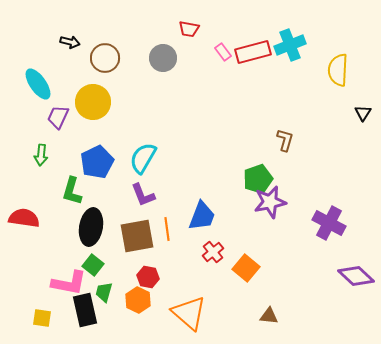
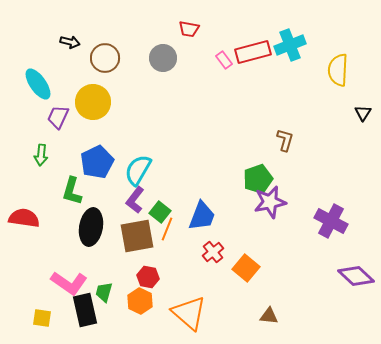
pink rectangle: moved 1 px right, 8 px down
cyan semicircle: moved 5 px left, 12 px down
purple L-shape: moved 8 px left, 5 px down; rotated 60 degrees clockwise
purple cross: moved 2 px right, 2 px up
orange line: rotated 30 degrees clockwise
green square: moved 67 px right, 53 px up
pink L-shape: rotated 24 degrees clockwise
orange hexagon: moved 2 px right, 1 px down
